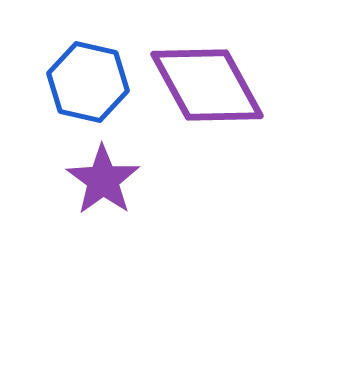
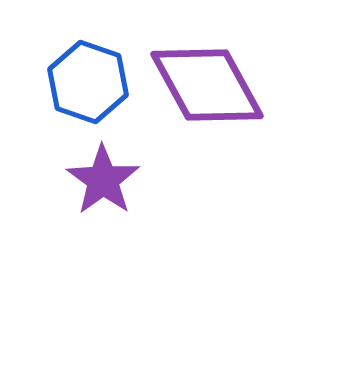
blue hexagon: rotated 6 degrees clockwise
